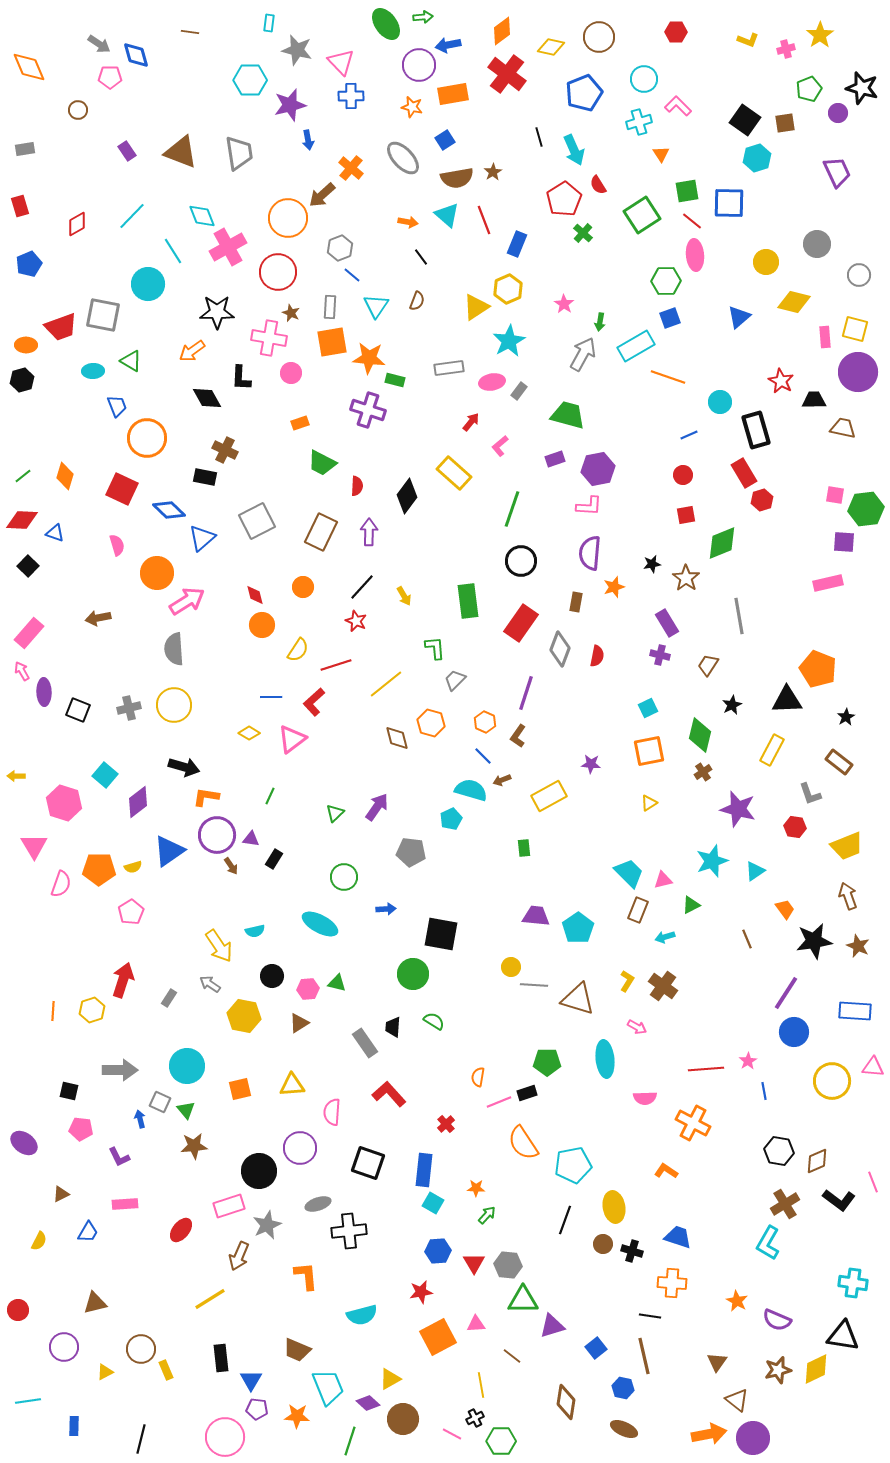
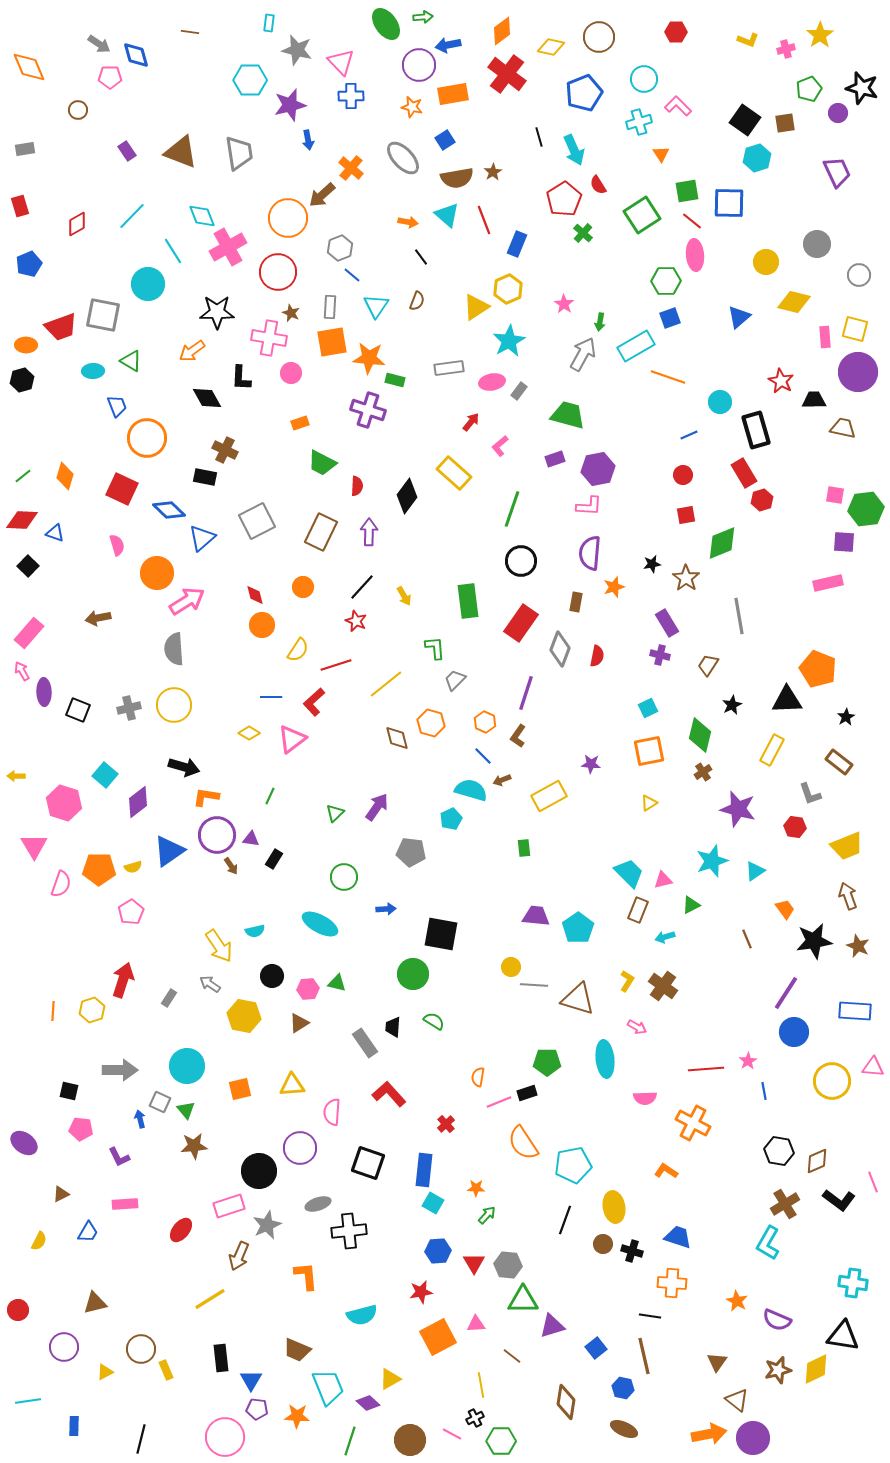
brown circle at (403, 1419): moved 7 px right, 21 px down
